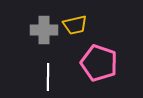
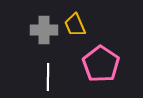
yellow trapezoid: rotated 80 degrees clockwise
pink pentagon: moved 2 px right, 1 px down; rotated 15 degrees clockwise
